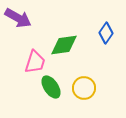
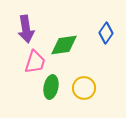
purple arrow: moved 8 px right, 11 px down; rotated 52 degrees clockwise
green ellipse: rotated 45 degrees clockwise
